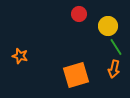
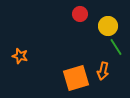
red circle: moved 1 px right
orange arrow: moved 11 px left, 2 px down
orange square: moved 3 px down
